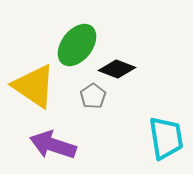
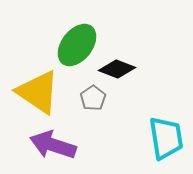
yellow triangle: moved 4 px right, 6 px down
gray pentagon: moved 2 px down
